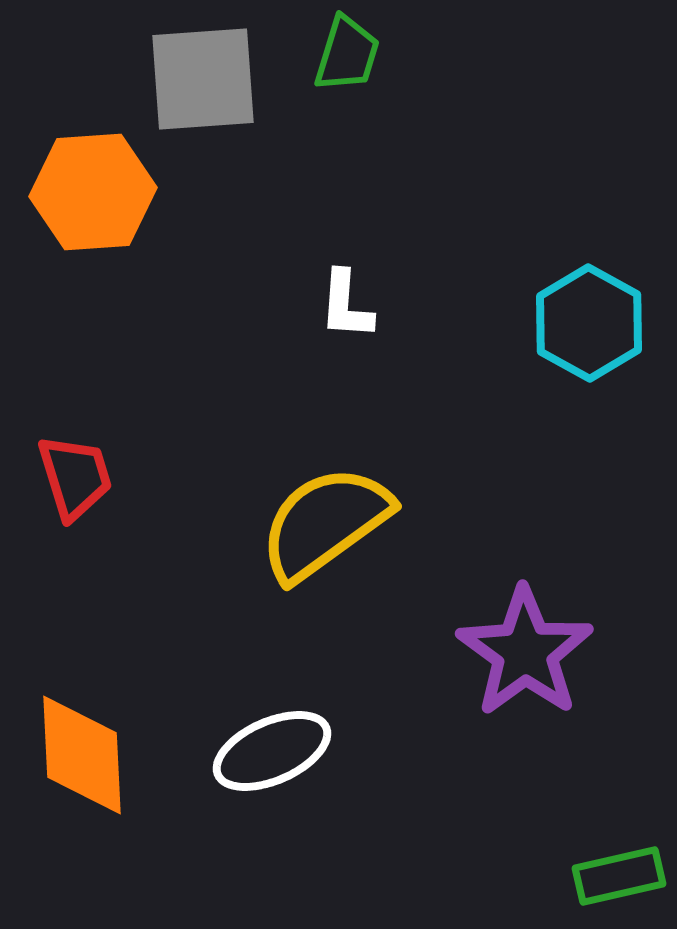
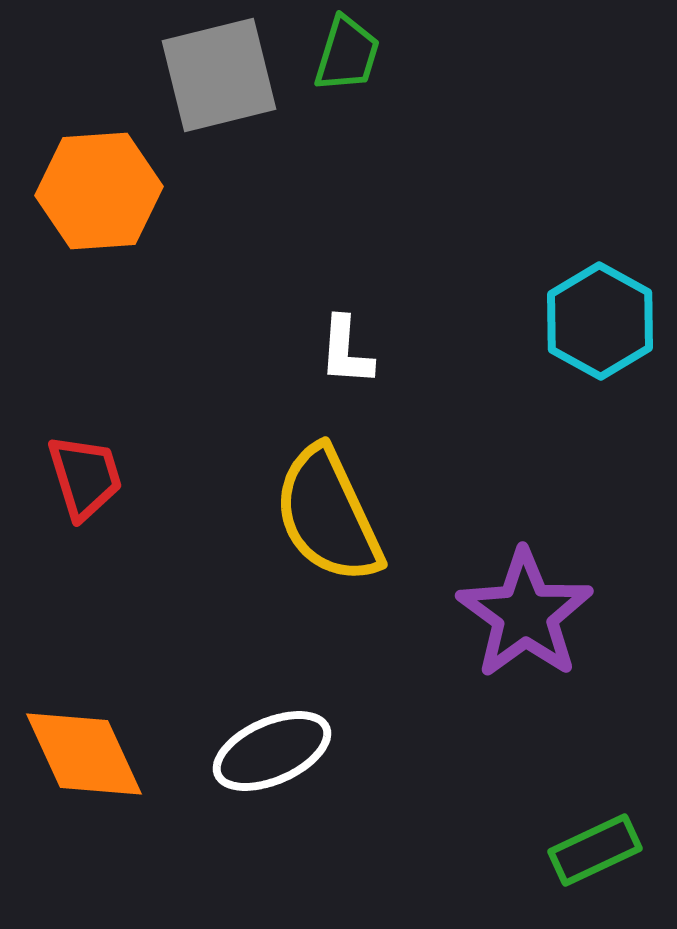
gray square: moved 16 px right, 4 px up; rotated 10 degrees counterclockwise
orange hexagon: moved 6 px right, 1 px up
white L-shape: moved 46 px down
cyan hexagon: moved 11 px right, 2 px up
red trapezoid: moved 10 px right
yellow semicircle: moved 3 px right, 8 px up; rotated 79 degrees counterclockwise
purple star: moved 38 px up
orange diamond: moved 2 px right, 1 px up; rotated 22 degrees counterclockwise
green rectangle: moved 24 px left, 26 px up; rotated 12 degrees counterclockwise
